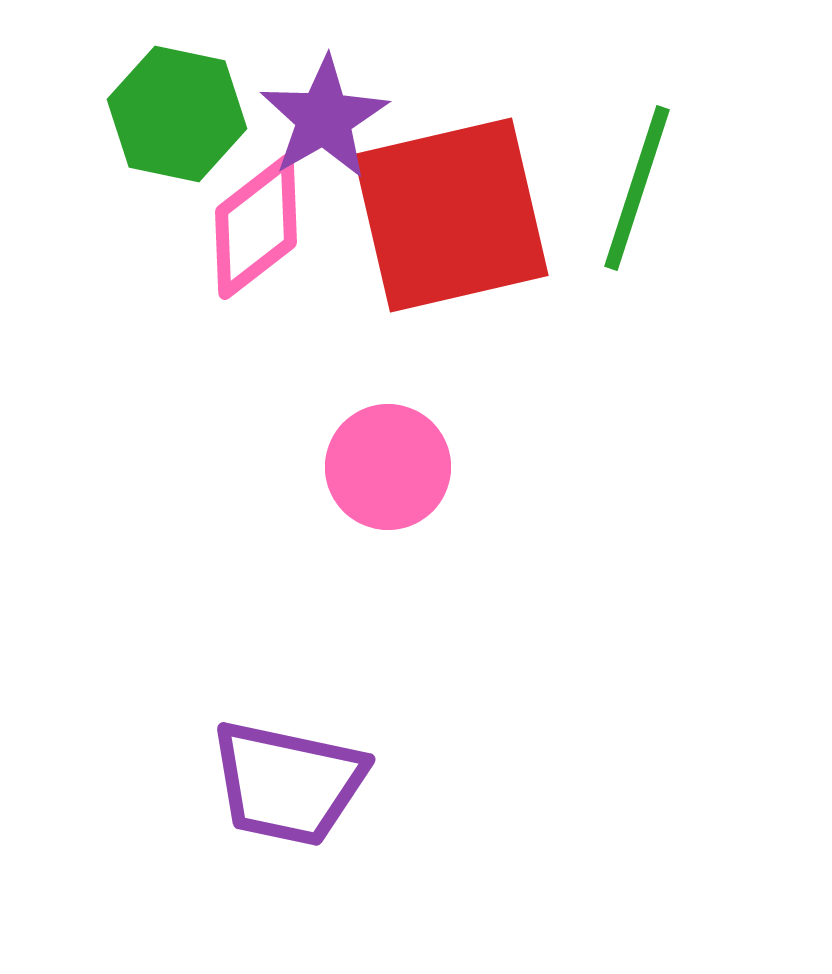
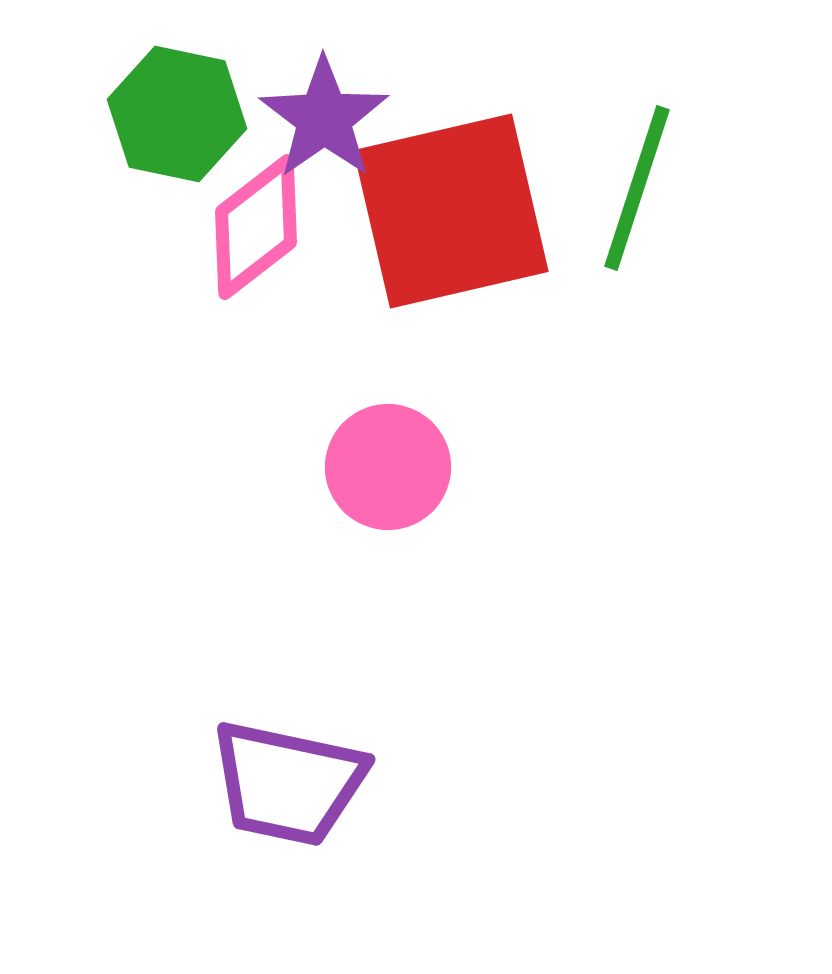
purple star: rotated 5 degrees counterclockwise
red square: moved 4 px up
